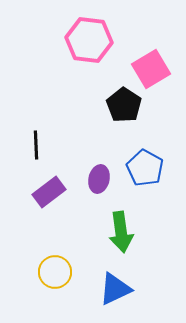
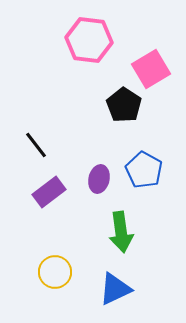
black line: rotated 36 degrees counterclockwise
blue pentagon: moved 1 px left, 2 px down
